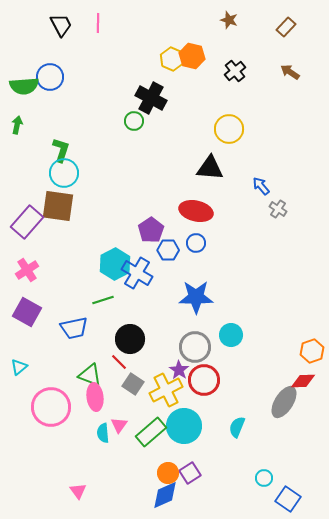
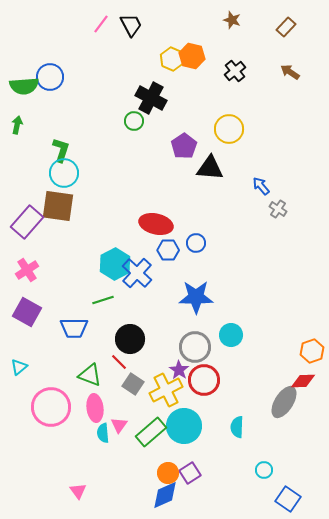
brown star at (229, 20): moved 3 px right
pink line at (98, 23): moved 3 px right, 1 px down; rotated 36 degrees clockwise
black trapezoid at (61, 25): moved 70 px right
red ellipse at (196, 211): moved 40 px left, 13 px down
purple pentagon at (151, 230): moved 33 px right, 84 px up
blue cross at (137, 273): rotated 12 degrees clockwise
blue trapezoid at (74, 328): rotated 12 degrees clockwise
pink ellipse at (95, 397): moved 11 px down
cyan semicircle at (237, 427): rotated 20 degrees counterclockwise
cyan circle at (264, 478): moved 8 px up
